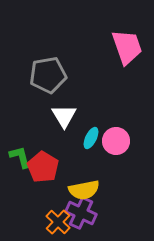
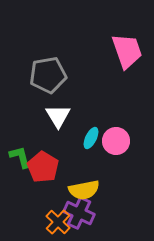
pink trapezoid: moved 4 px down
white triangle: moved 6 px left
purple cross: moved 2 px left
